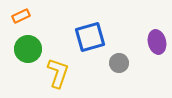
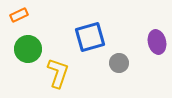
orange rectangle: moved 2 px left, 1 px up
